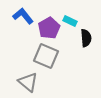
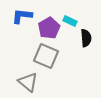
blue L-shape: moved 1 px left; rotated 45 degrees counterclockwise
